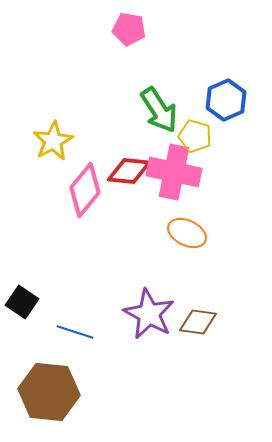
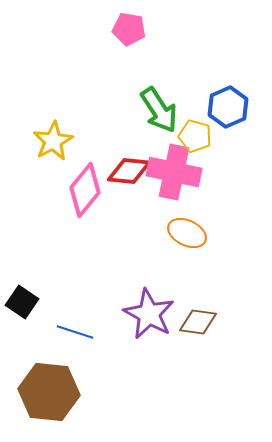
blue hexagon: moved 2 px right, 7 px down
